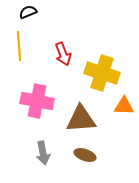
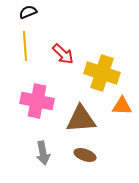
yellow line: moved 6 px right
red arrow: rotated 25 degrees counterclockwise
orange triangle: moved 2 px left
